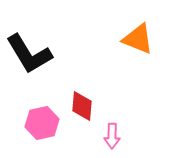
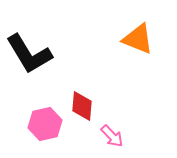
pink hexagon: moved 3 px right, 1 px down
pink arrow: rotated 45 degrees counterclockwise
